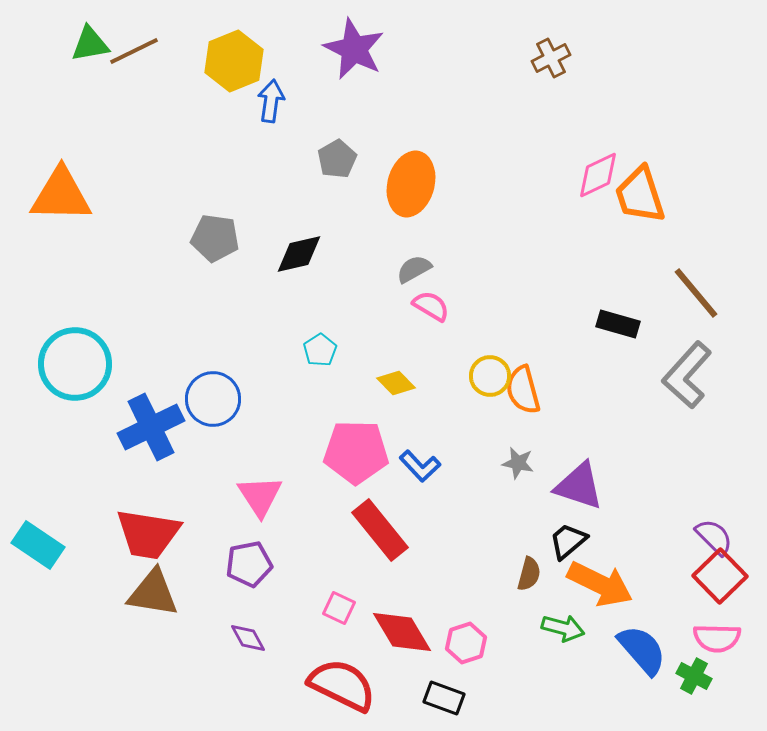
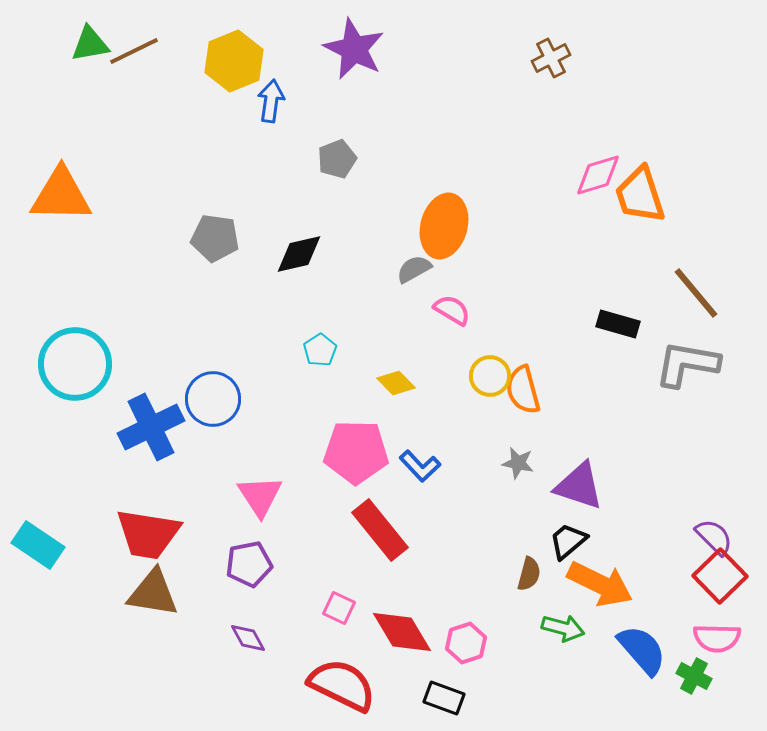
gray pentagon at (337, 159): rotated 9 degrees clockwise
pink diamond at (598, 175): rotated 9 degrees clockwise
orange ellipse at (411, 184): moved 33 px right, 42 px down
pink semicircle at (431, 306): moved 21 px right, 4 px down
gray L-shape at (687, 375): moved 11 px up; rotated 58 degrees clockwise
